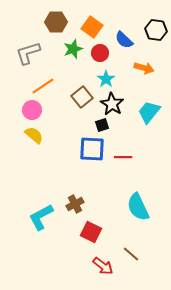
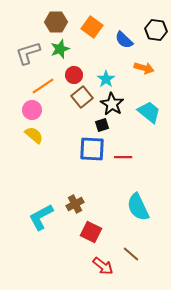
green star: moved 13 px left
red circle: moved 26 px left, 22 px down
cyan trapezoid: rotated 90 degrees clockwise
